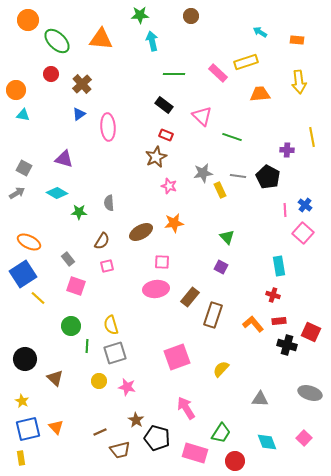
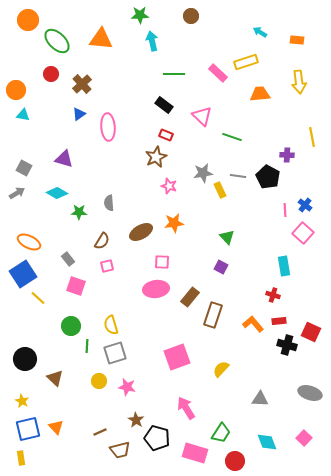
purple cross at (287, 150): moved 5 px down
cyan rectangle at (279, 266): moved 5 px right
